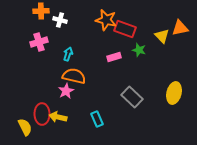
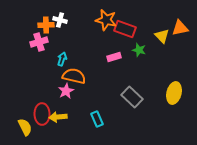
orange cross: moved 5 px right, 14 px down
cyan arrow: moved 6 px left, 5 px down
yellow arrow: rotated 18 degrees counterclockwise
